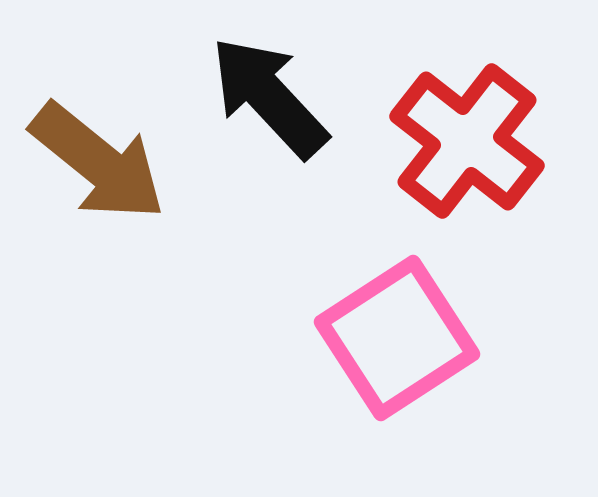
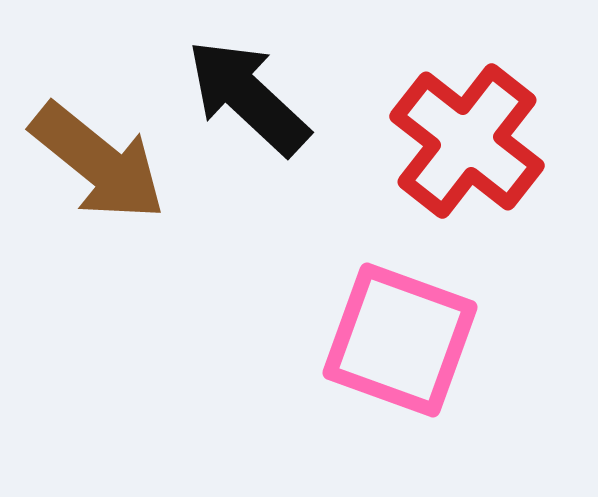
black arrow: moved 21 px left; rotated 4 degrees counterclockwise
pink square: moved 3 px right, 2 px down; rotated 37 degrees counterclockwise
